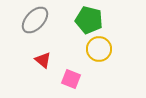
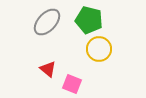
gray ellipse: moved 12 px right, 2 px down
red triangle: moved 5 px right, 9 px down
pink square: moved 1 px right, 5 px down
